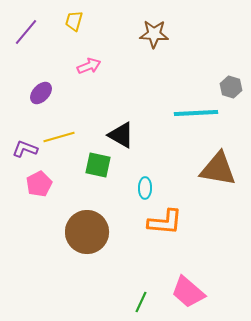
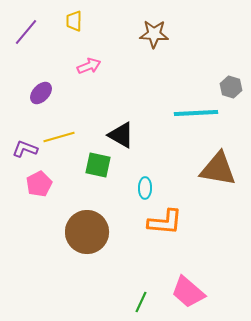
yellow trapezoid: rotated 15 degrees counterclockwise
